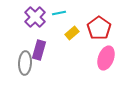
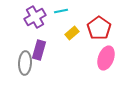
cyan line: moved 2 px right, 2 px up
purple cross: rotated 15 degrees clockwise
